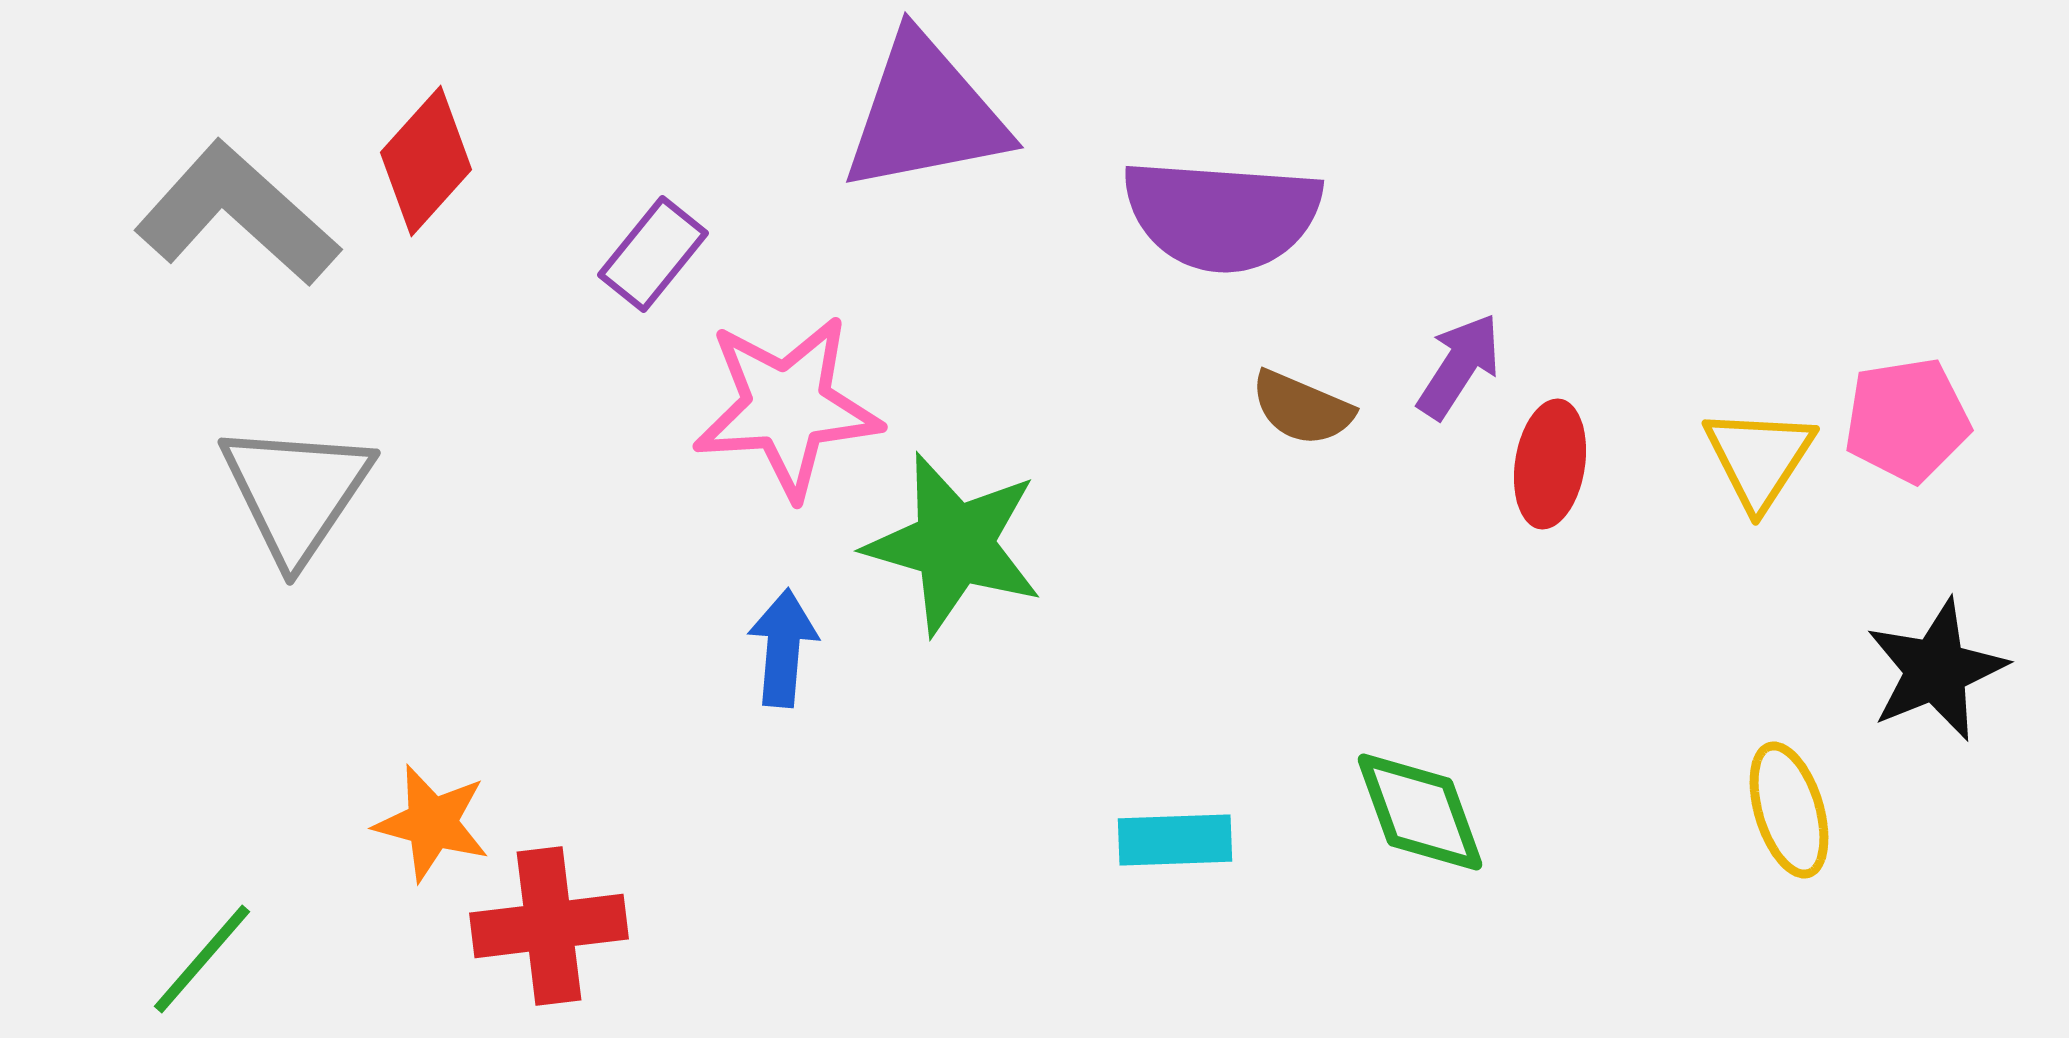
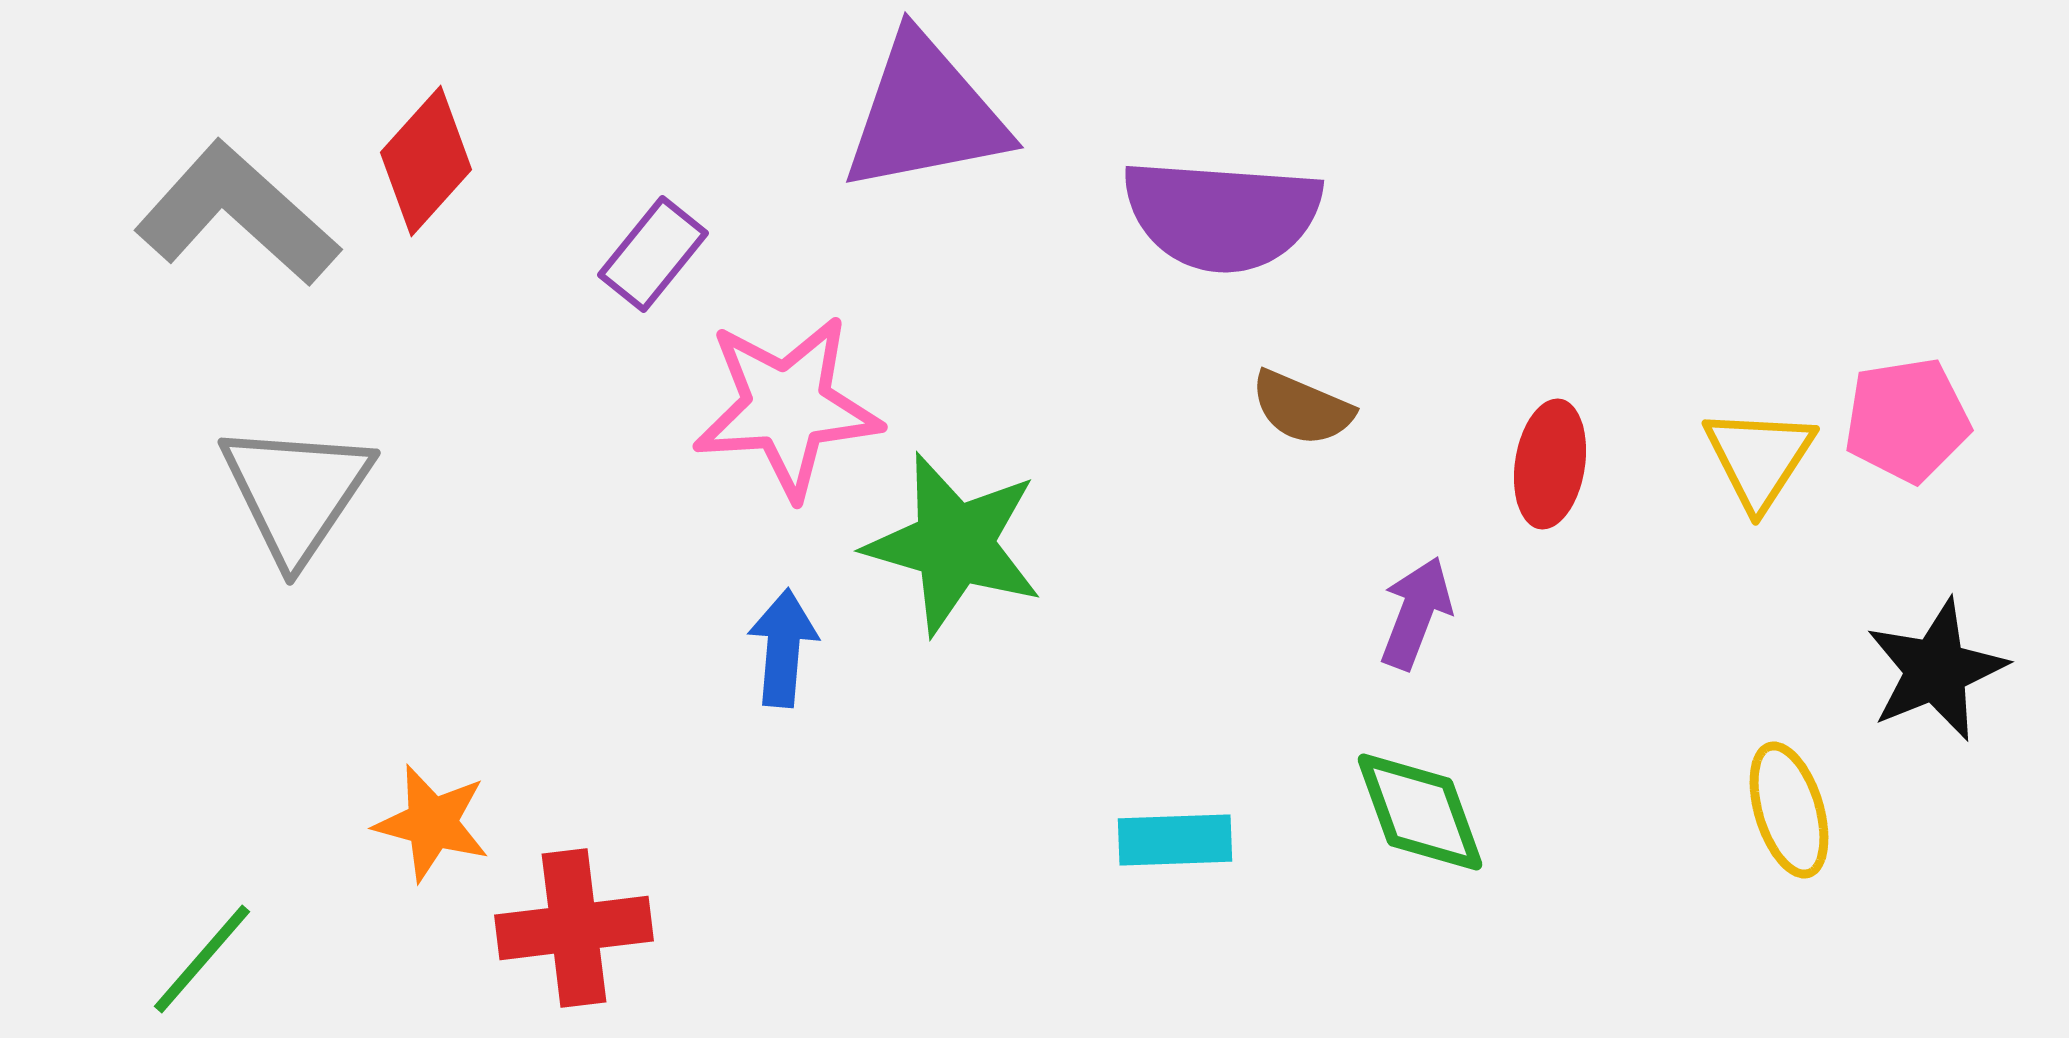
purple arrow: moved 43 px left, 247 px down; rotated 12 degrees counterclockwise
red cross: moved 25 px right, 2 px down
